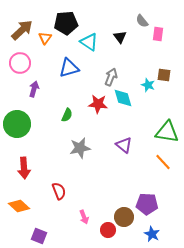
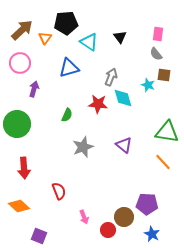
gray semicircle: moved 14 px right, 33 px down
gray star: moved 3 px right, 1 px up; rotated 10 degrees counterclockwise
